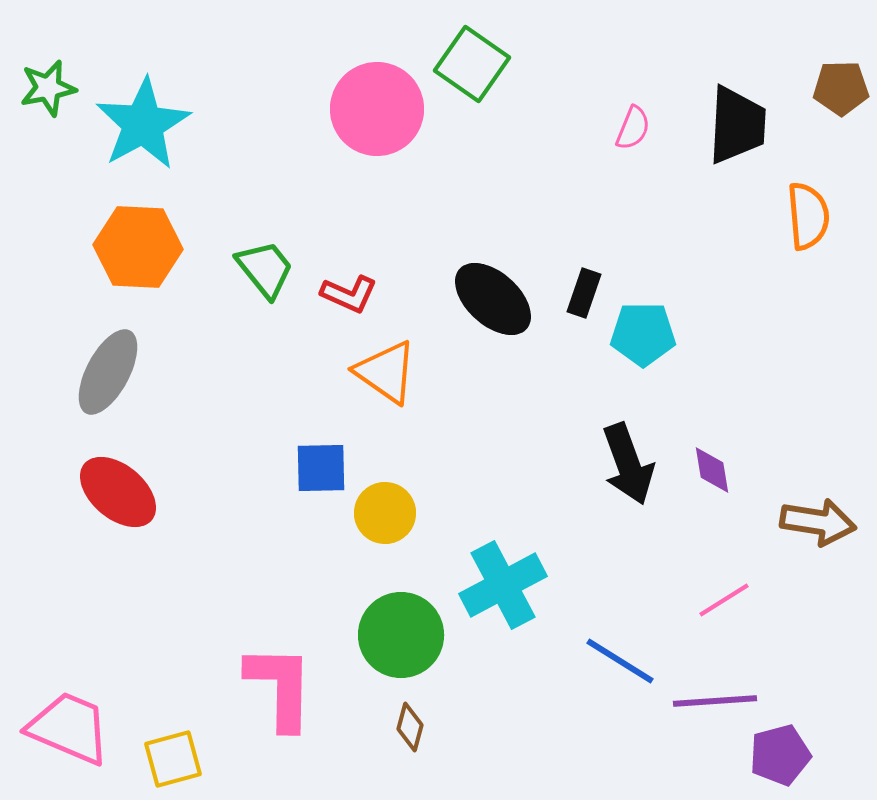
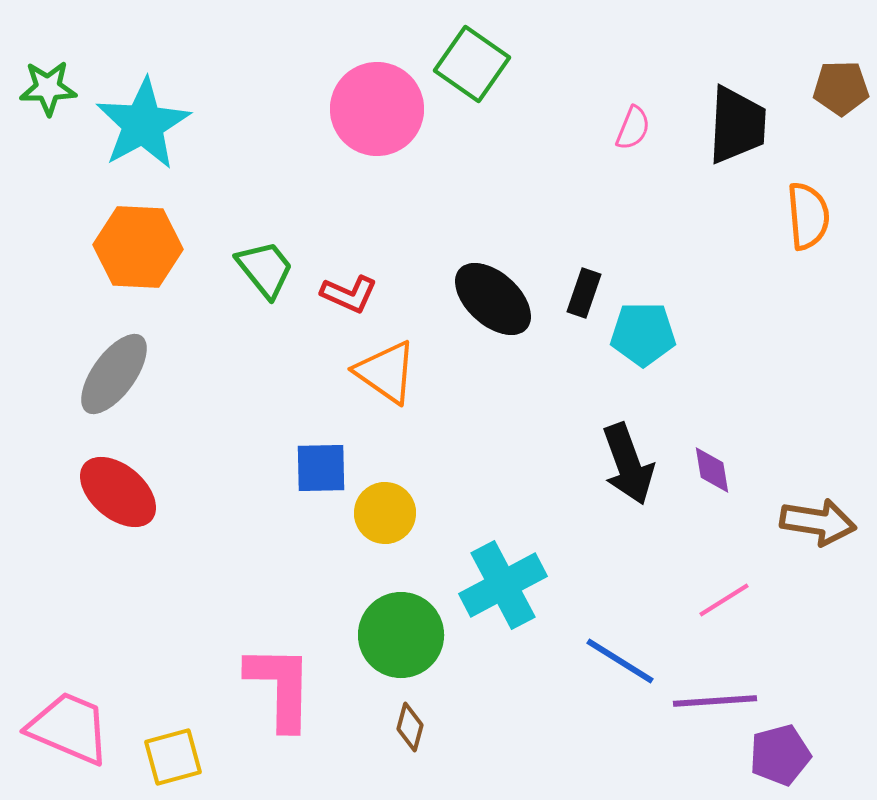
green star: rotated 10 degrees clockwise
gray ellipse: moved 6 px right, 2 px down; rotated 8 degrees clockwise
yellow square: moved 2 px up
